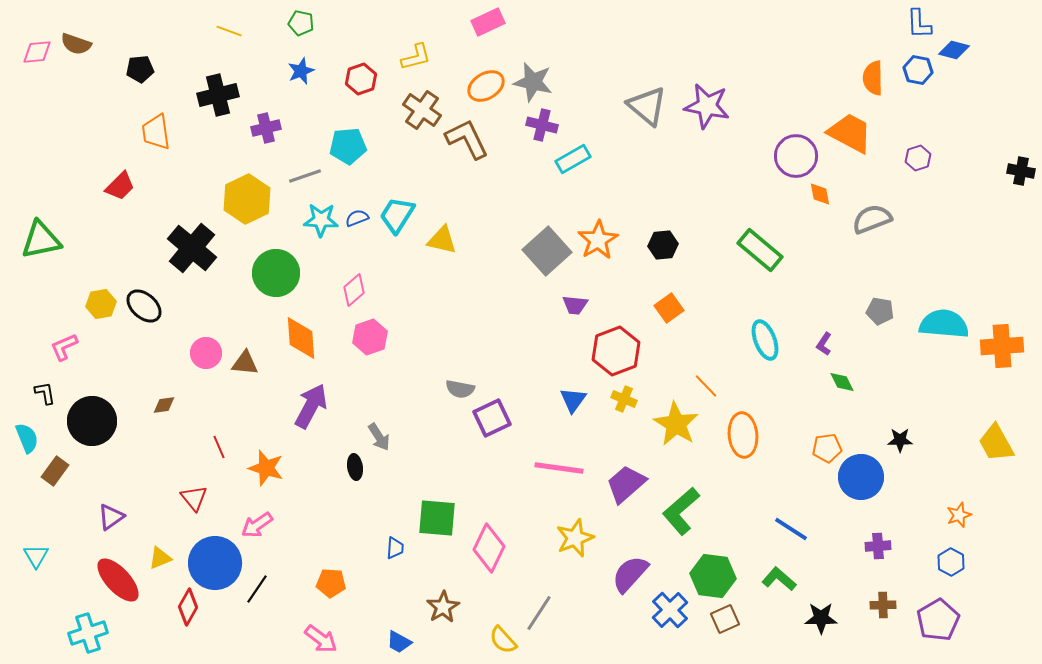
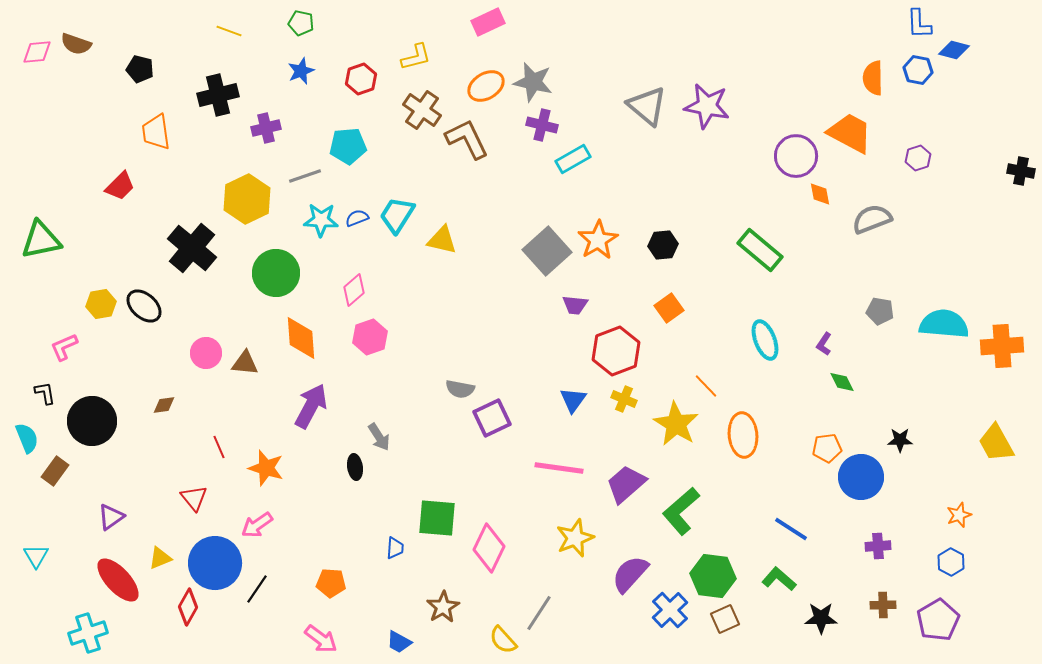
black pentagon at (140, 69): rotated 20 degrees clockwise
